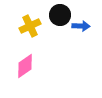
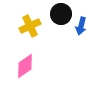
black circle: moved 1 px right, 1 px up
blue arrow: rotated 102 degrees clockwise
